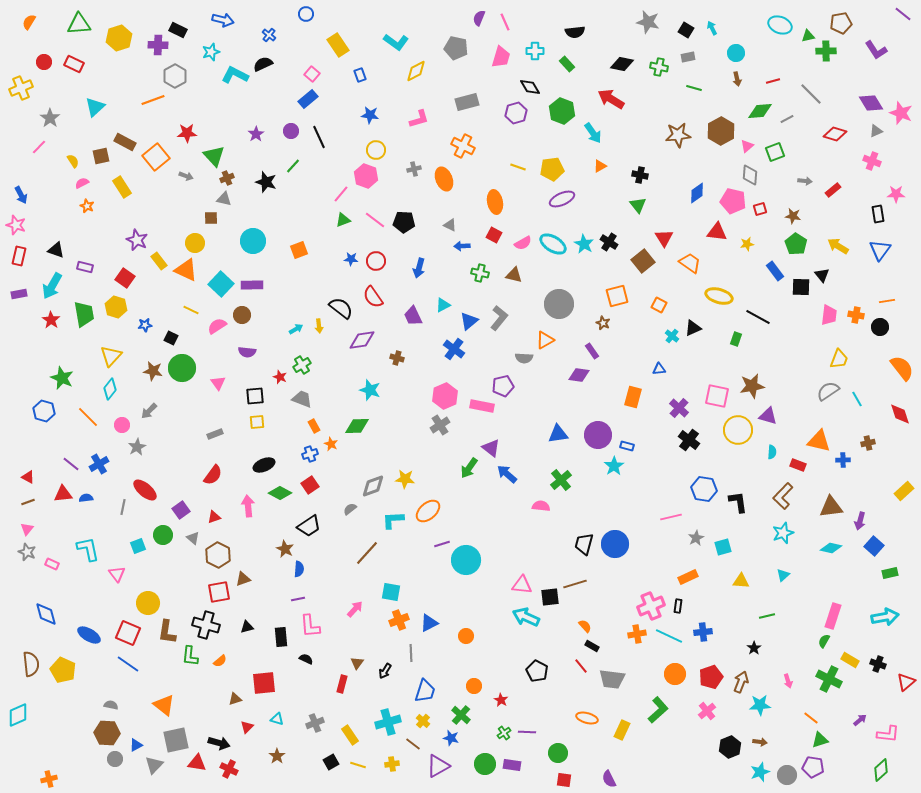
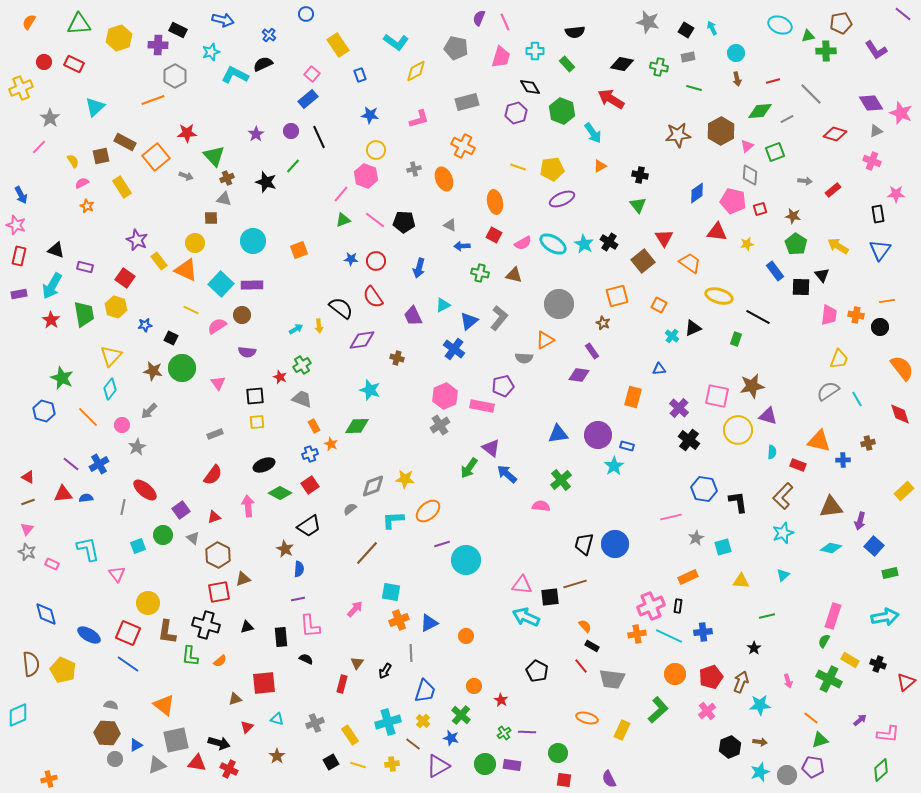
gray triangle at (154, 765): moved 3 px right; rotated 24 degrees clockwise
